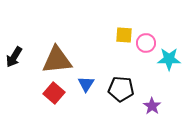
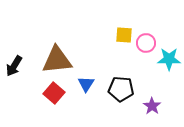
black arrow: moved 9 px down
